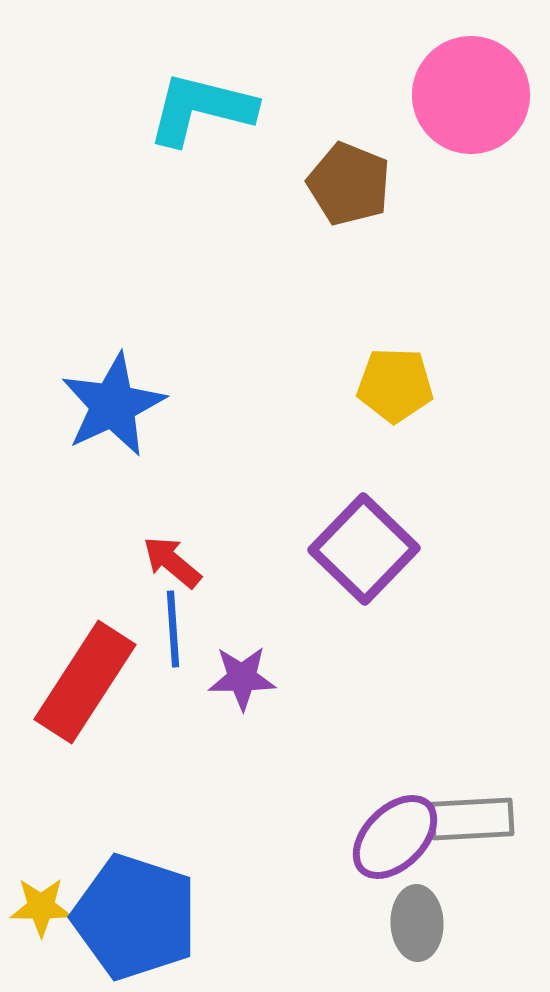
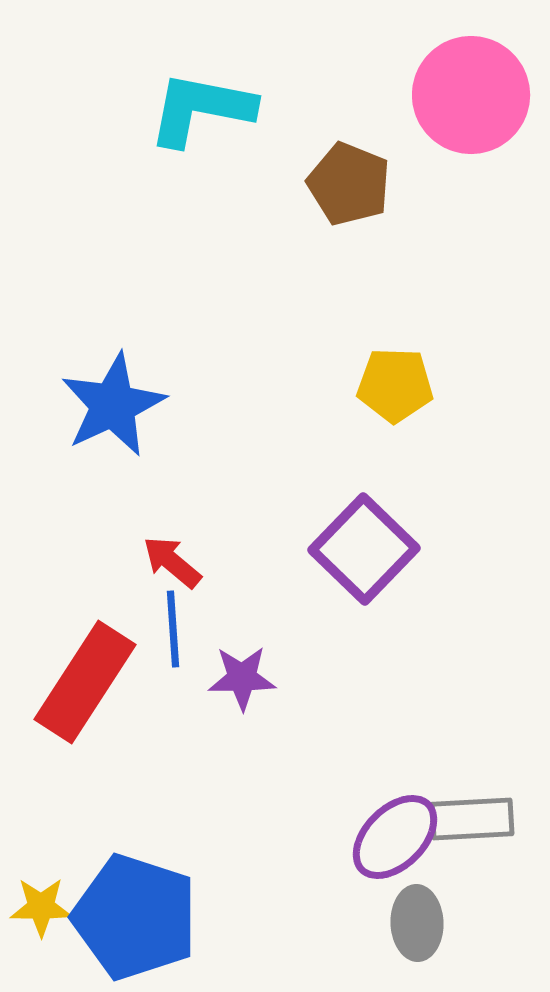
cyan L-shape: rotated 3 degrees counterclockwise
